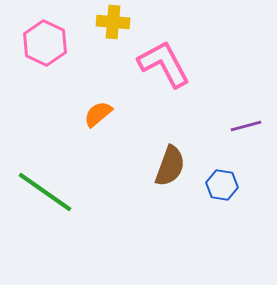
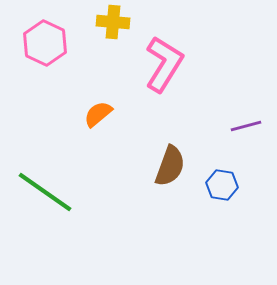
pink L-shape: rotated 60 degrees clockwise
